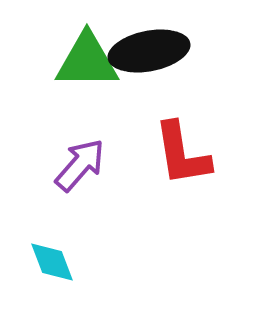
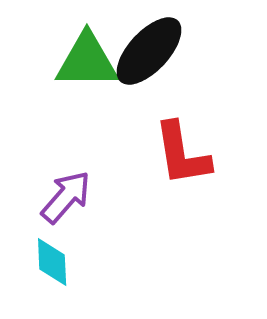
black ellipse: rotated 36 degrees counterclockwise
purple arrow: moved 14 px left, 32 px down
cyan diamond: rotated 18 degrees clockwise
